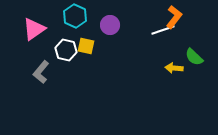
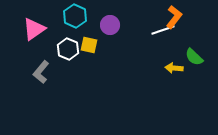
yellow square: moved 3 px right, 1 px up
white hexagon: moved 2 px right, 1 px up; rotated 10 degrees clockwise
